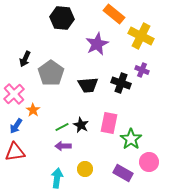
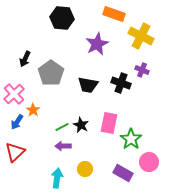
orange rectangle: rotated 20 degrees counterclockwise
black trapezoid: rotated 15 degrees clockwise
blue arrow: moved 1 px right, 4 px up
red triangle: rotated 35 degrees counterclockwise
